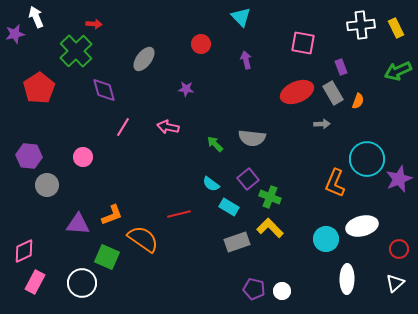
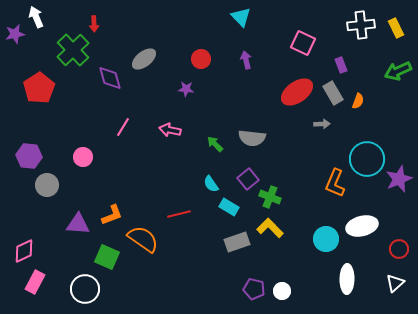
red arrow at (94, 24): rotated 84 degrees clockwise
pink square at (303, 43): rotated 15 degrees clockwise
red circle at (201, 44): moved 15 px down
green cross at (76, 51): moved 3 px left, 1 px up
gray ellipse at (144, 59): rotated 15 degrees clockwise
purple rectangle at (341, 67): moved 2 px up
purple diamond at (104, 90): moved 6 px right, 12 px up
red ellipse at (297, 92): rotated 12 degrees counterclockwise
pink arrow at (168, 127): moved 2 px right, 3 px down
cyan semicircle at (211, 184): rotated 18 degrees clockwise
white circle at (82, 283): moved 3 px right, 6 px down
